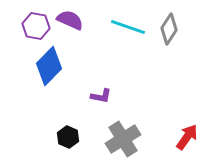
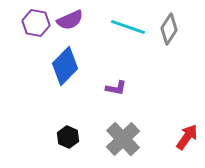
purple semicircle: rotated 132 degrees clockwise
purple hexagon: moved 3 px up
blue diamond: moved 16 px right
purple L-shape: moved 15 px right, 8 px up
gray cross: rotated 12 degrees counterclockwise
